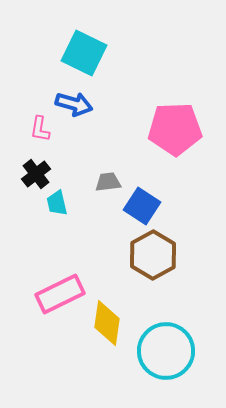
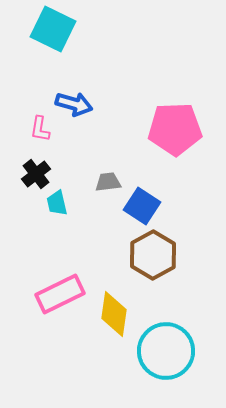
cyan square: moved 31 px left, 24 px up
yellow diamond: moved 7 px right, 9 px up
